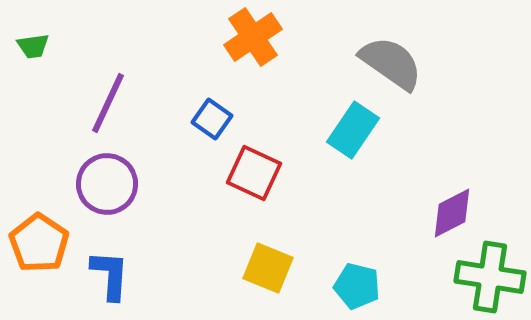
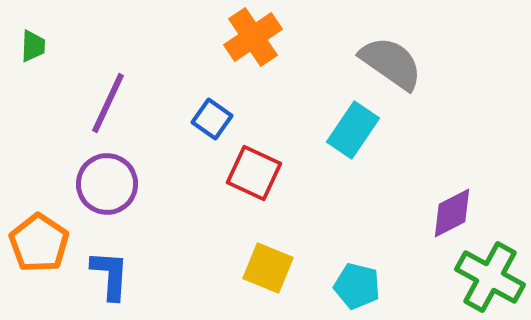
green trapezoid: rotated 80 degrees counterclockwise
green cross: rotated 20 degrees clockwise
